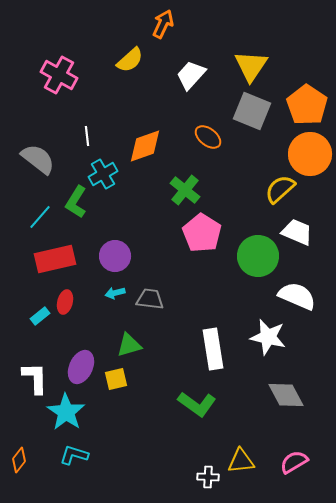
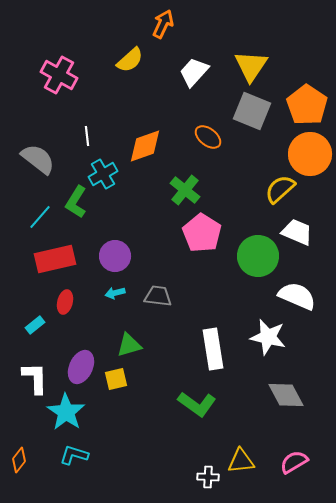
white trapezoid at (191, 75): moved 3 px right, 3 px up
gray trapezoid at (150, 299): moved 8 px right, 3 px up
cyan rectangle at (40, 316): moved 5 px left, 9 px down
